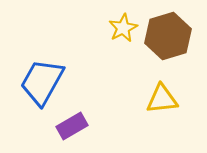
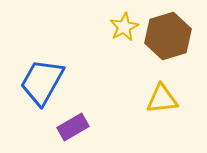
yellow star: moved 1 px right, 1 px up
purple rectangle: moved 1 px right, 1 px down
